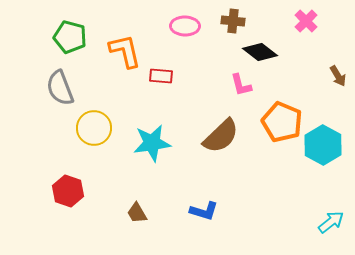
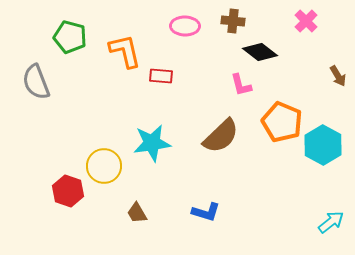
gray semicircle: moved 24 px left, 6 px up
yellow circle: moved 10 px right, 38 px down
blue L-shape: moved 2 px right, 1 px down
